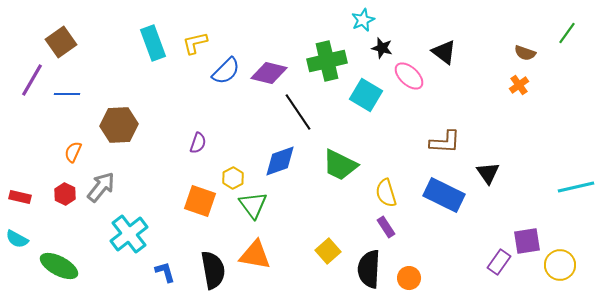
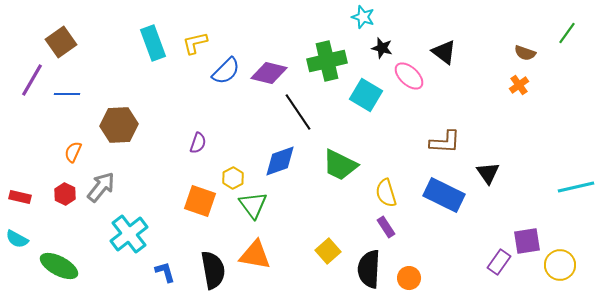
cyan star at (363, 20): moved 3 px up; rotated 30 degrees counterclockwise
